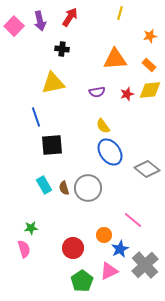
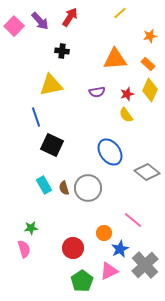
yellow line: rotated 32 degrees clockwise
purple arrow: rotated 30 degrees counterclockwise
black cross: moved 2 px down
orange rectangle: moved 1 px left, 1 px up
yellow triangle: moved 2 px left, 2 px down
yellow diamond: rotated 60 degrees counterclockwise
yellow semicircle: moved 23 px right, 11 px up
black square: rotated 30 degrees clockwise
gray diamond: moved 3 px down
orange circle: moved 2 px up
